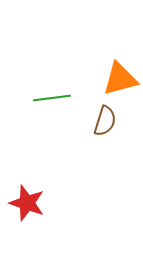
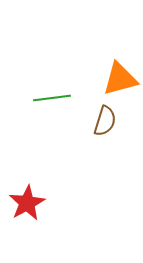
red star: rotated 24 degrees clockwise
